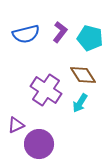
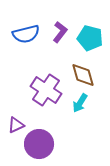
brown diamond: rotated 16 degrees clockwise
